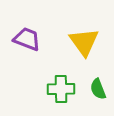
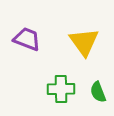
green semicircle: moved 3 px down
